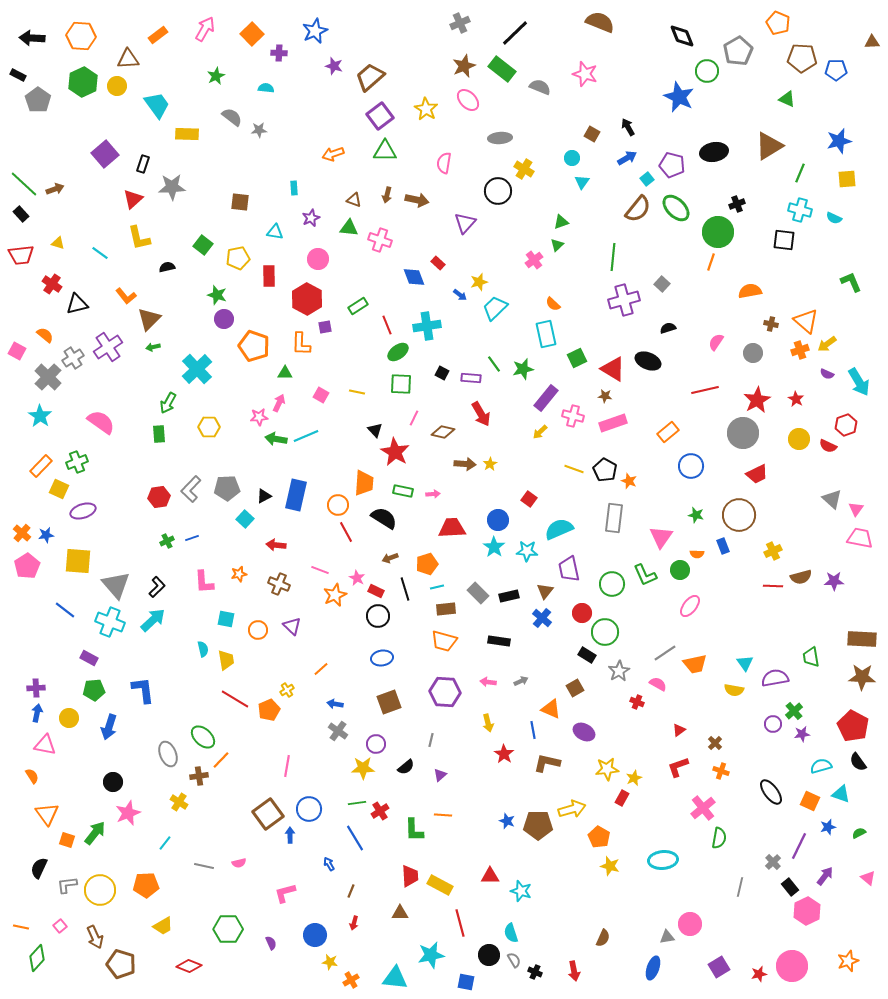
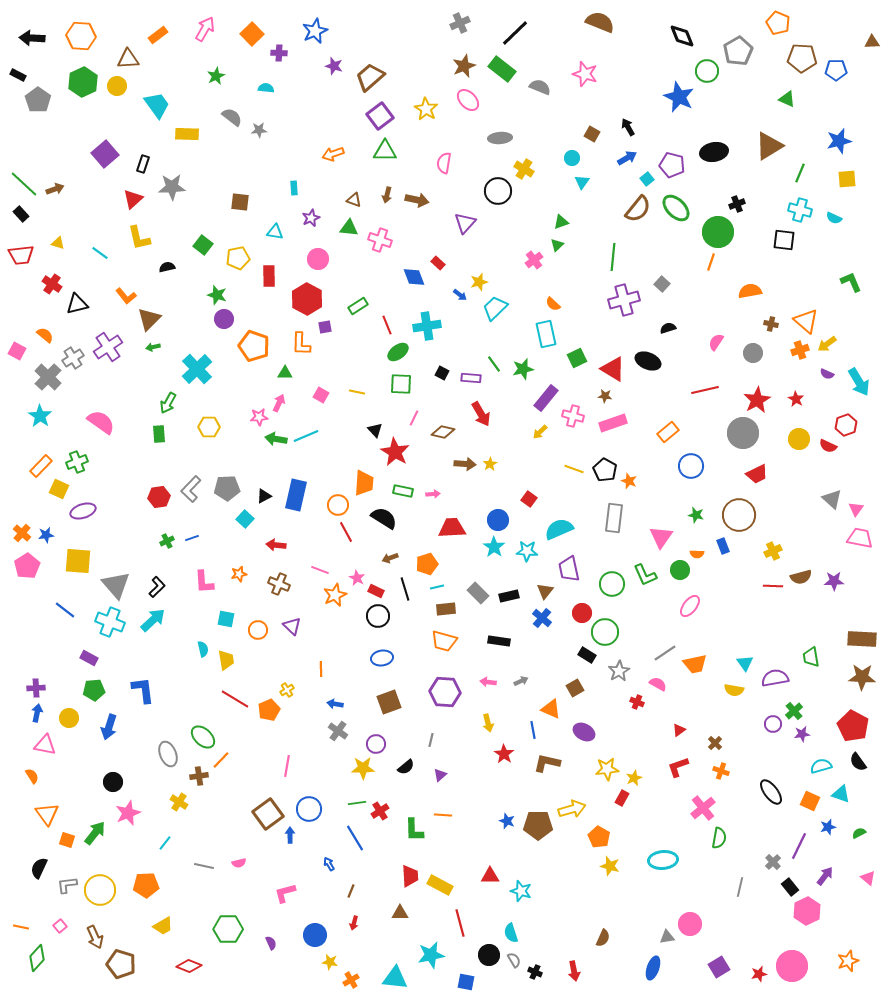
orange line at (321, 669): rotated 49 degrees counterclockwise
